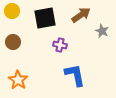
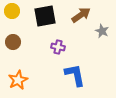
black square: moved 2 px up
purple cross: moved 2 px left, 2 px down
orange star: rotated 12 degrees clockwise
